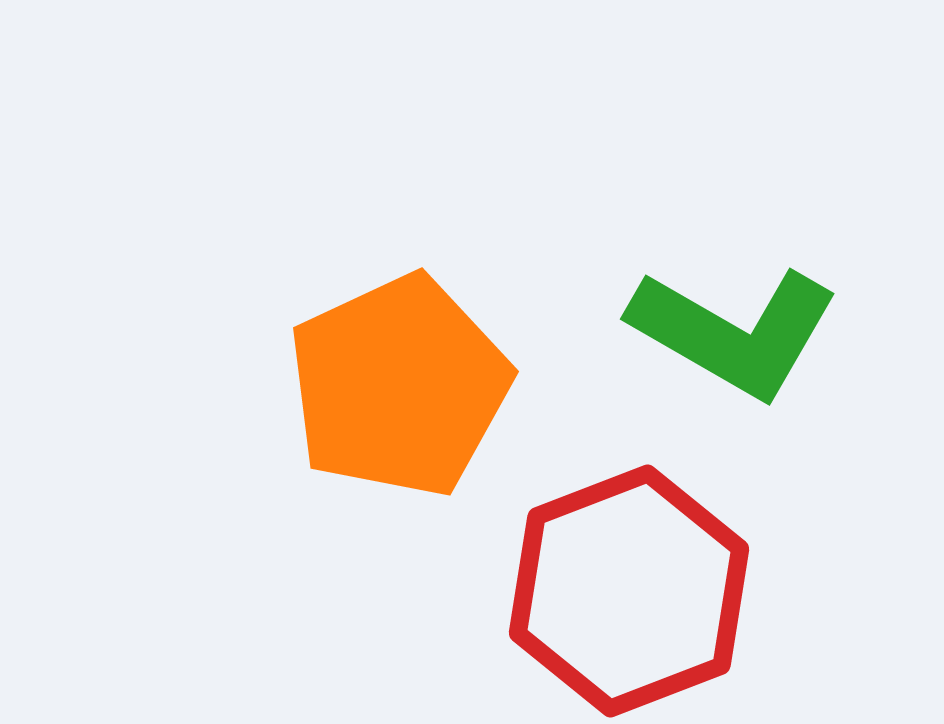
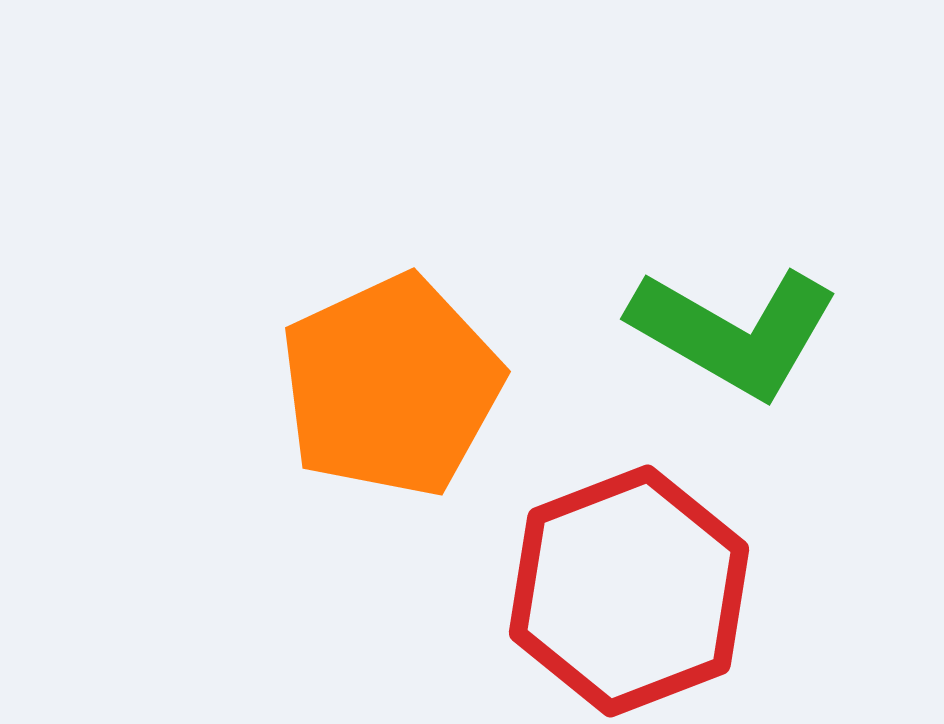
orange pentagon: moved 8 px left
